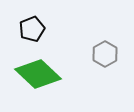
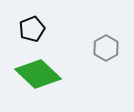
gray hexagon: moved 1 px right, 6 px up
